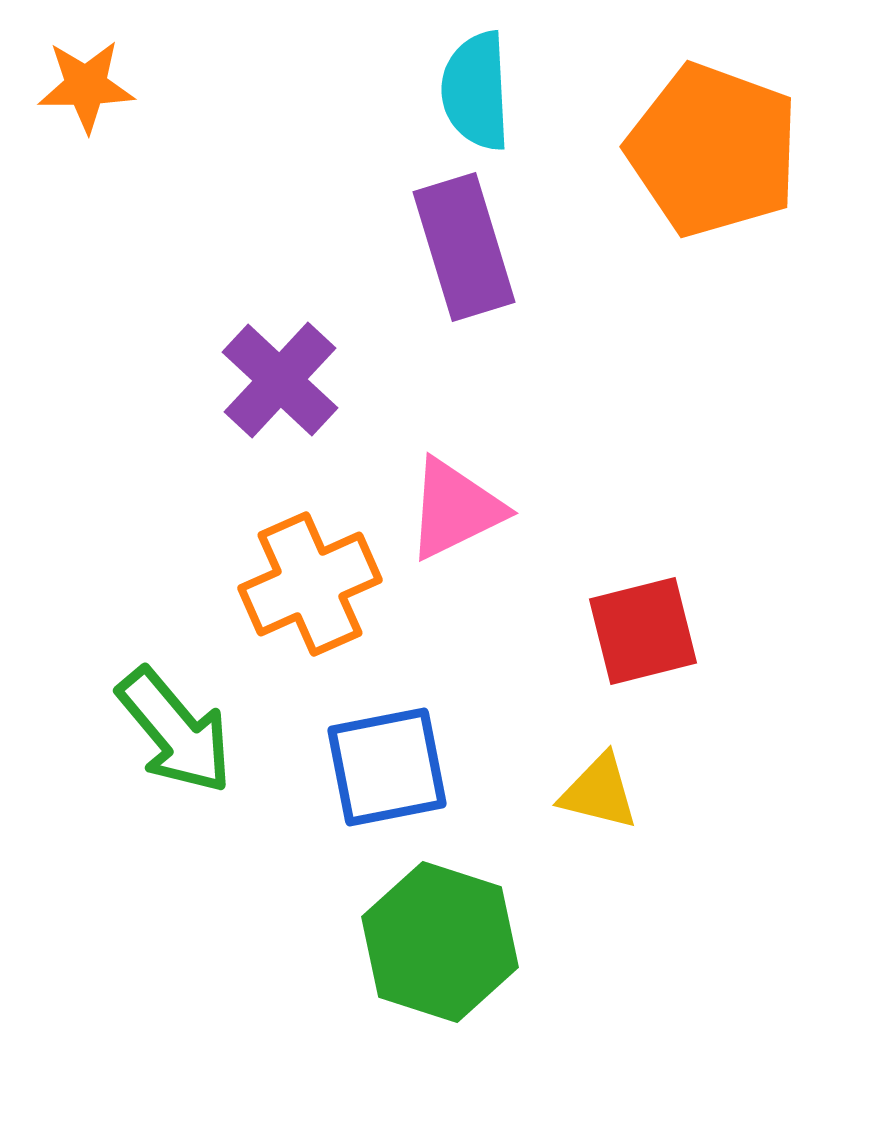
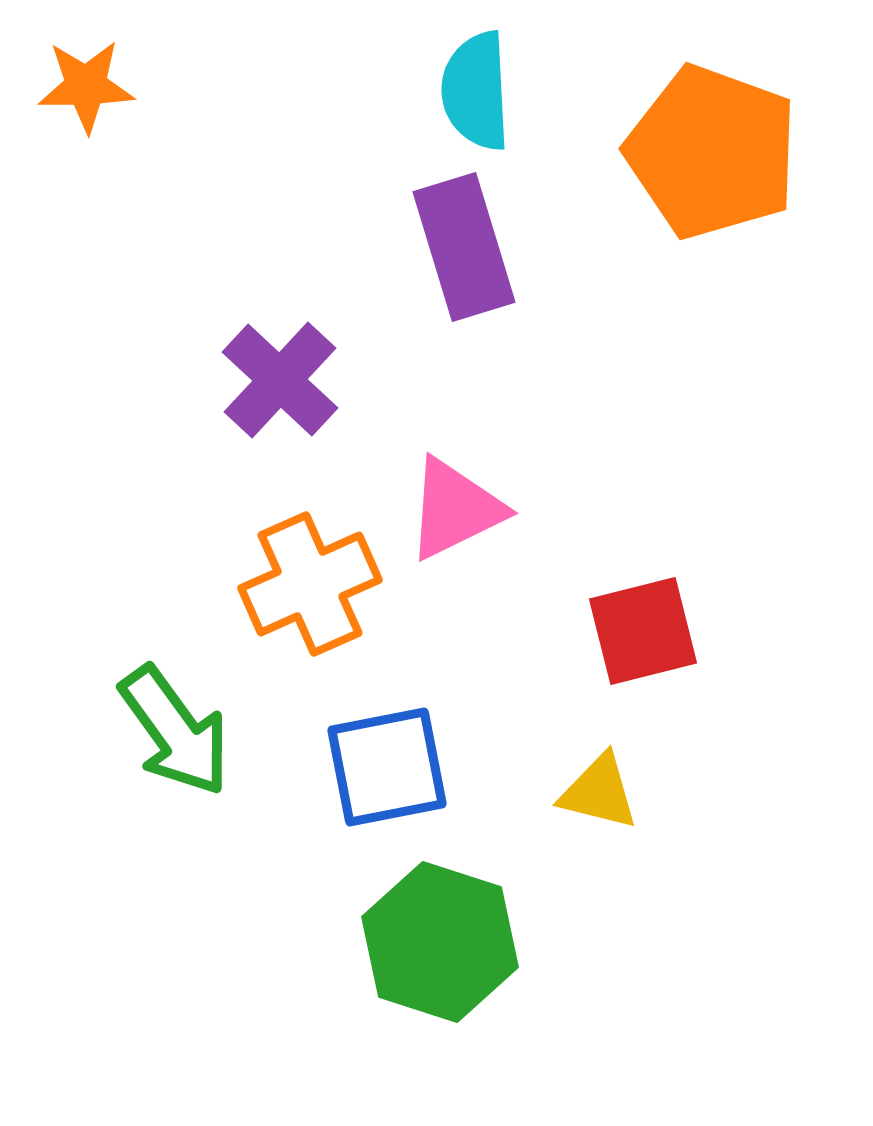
orange pentagon: moved 1 px left, 2 px down
green arrow: rotated 4 degrees clockwise
